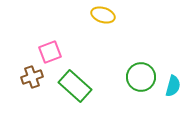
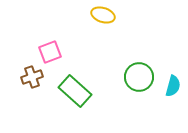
green circle: moved 2 px left
green rectangle: moved 5 px down
